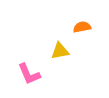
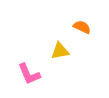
orange semicircle: rotated 36 degrees clockwise
